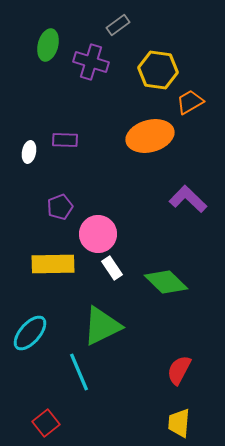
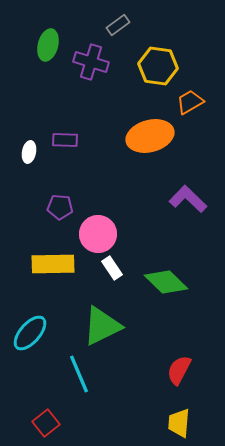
yellow hexagon: moved 4 px up
purple pentagon: rotated 25 degrees clockwise
cyan line: moved 2 px down
